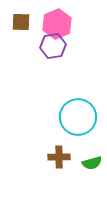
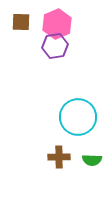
purple hexagon: moved 2 px right
green semicircle: moved 3 px up; rotated 18 degrees clockwise
